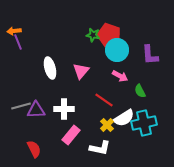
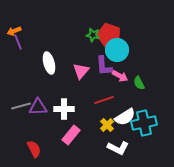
orange arrow: rotated 16 degrees counterclockwise
purple L-shape: moved 46 px left, 11 px down
white ellipse: moved 1 px left, 5 px up
green semicircle: moved 1 px left, 8 px up
red line: rotated 54 degrees counterclockwise
purple triangle: moved 2 px right, 3 px up
white semicircle: moved 1 px right, 1 px up
white L-shape: moved 18 px right; rotated 15 degrees clockwise
